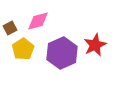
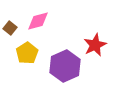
brown square: rotated 24 degrees counterclockwise
yellow pentagon: moved 4 px right, 4 px down
purple hexagon: moved 3 px right, 13 px down
